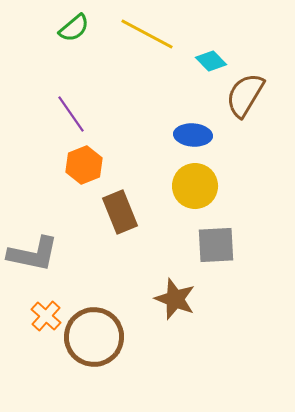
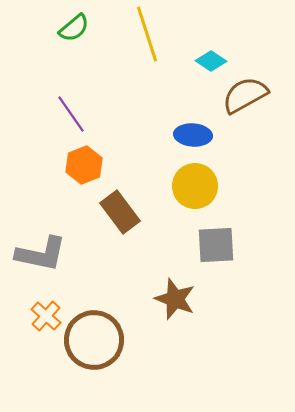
yellow line: rotated 44 degrees clockwise
cyan diamond: rotated 12 degrees counterclockwise
brown semicircle: rotated 30 degrees clockwise
brown rectangle: rotated 15 degrees counterclockwise
gray L-shape: moved 8 px right
brown circle: moved 3 px down
